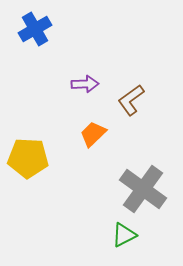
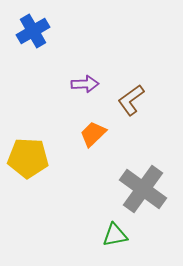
blue cross: moved 2 px left, 2 px down
green triangle: moved 9 px left; rotated 16 degrees clockwise
